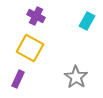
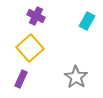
yellow square: rotated 20 degrees clockwise
purple rectangle: moved 3 px right
